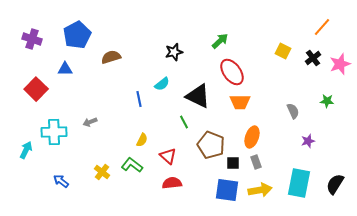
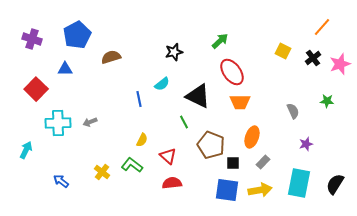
cyan cross: moved 4 px right, 9 px up
purple star: moved 2 px left, 3 px down
gray rectangle: moved 7 px right; rotated 64 degrees clockwise
